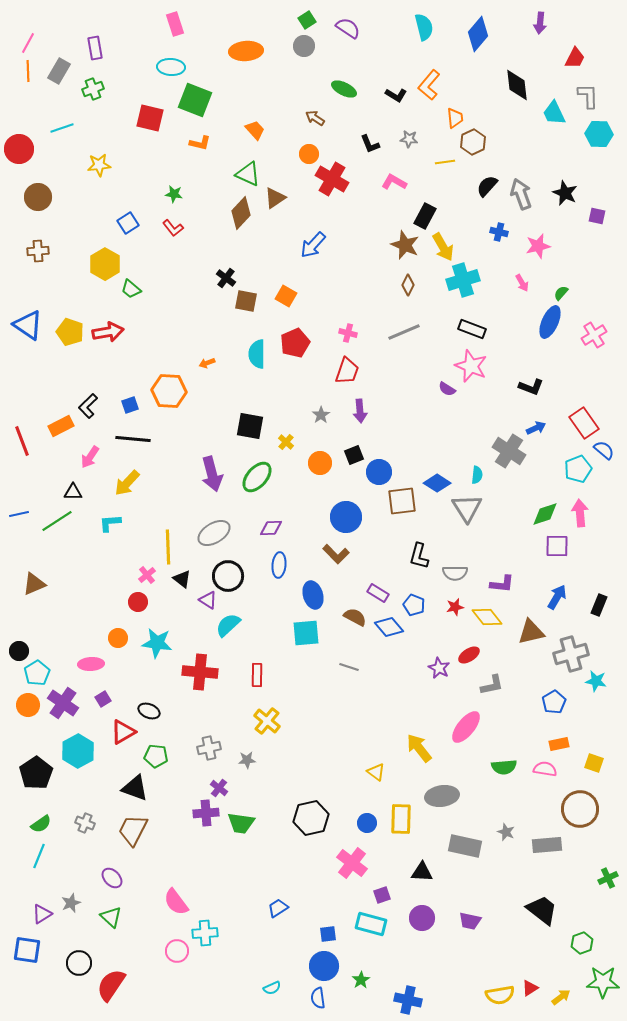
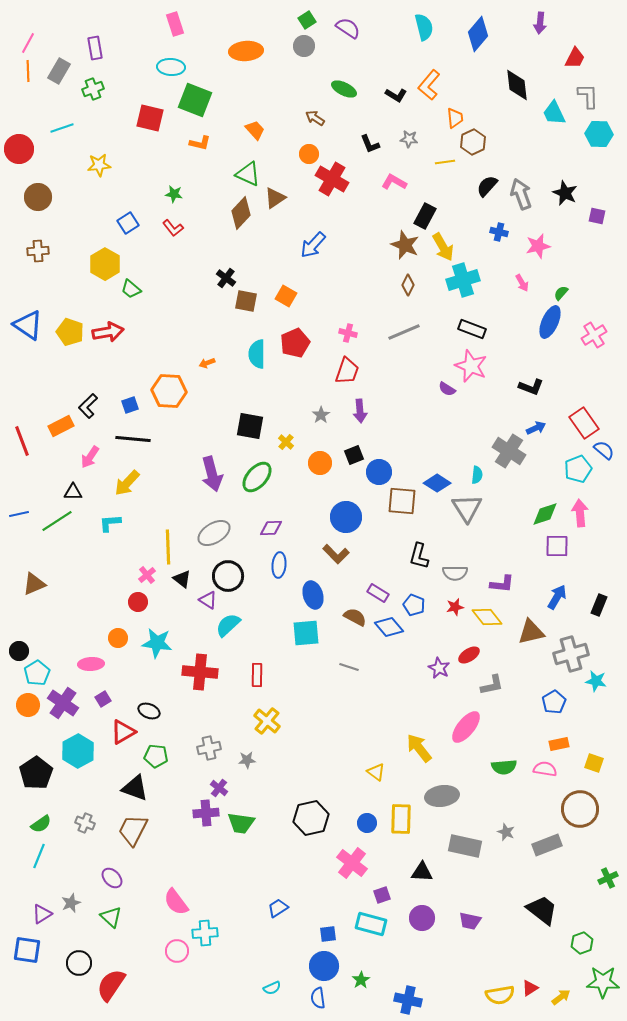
brown square at (402, 501): rotated 12 degrees clockwise
gray rectangle at (547, 845): rotated 16 degrees counterclockwise
